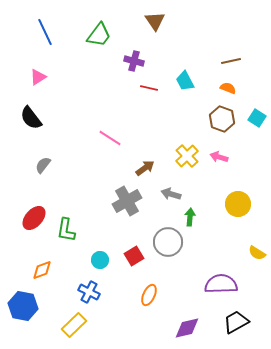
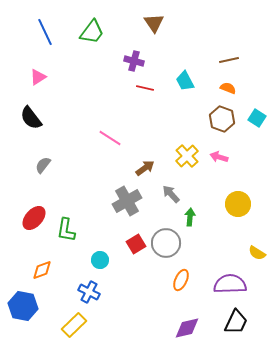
brown triangle: moved 1 px left, 2 px down
green trapezoid: moved 7 px left, 3 px up
brown line: moved 2 px left, 1 px up
red line: moved 4 px left
gray arrow: rotated 30 degrees clockwise
gray circle: moved 2 px left, 1 px down
red square: moved 2 px right, 12 px up
purple semicircle: moved 9 px right
orange ellipse: moved 32 px right, 15 px up
black trapezoid: rotated 144 degrees clockwise
